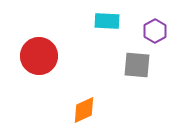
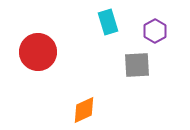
cyan rectangle: moved 1 px right, 1 px down; rotated 70 degrees clockwise
red circle: moved 1 px left, 4 px up
gray square: rotated 8 degrees counterclockwise
